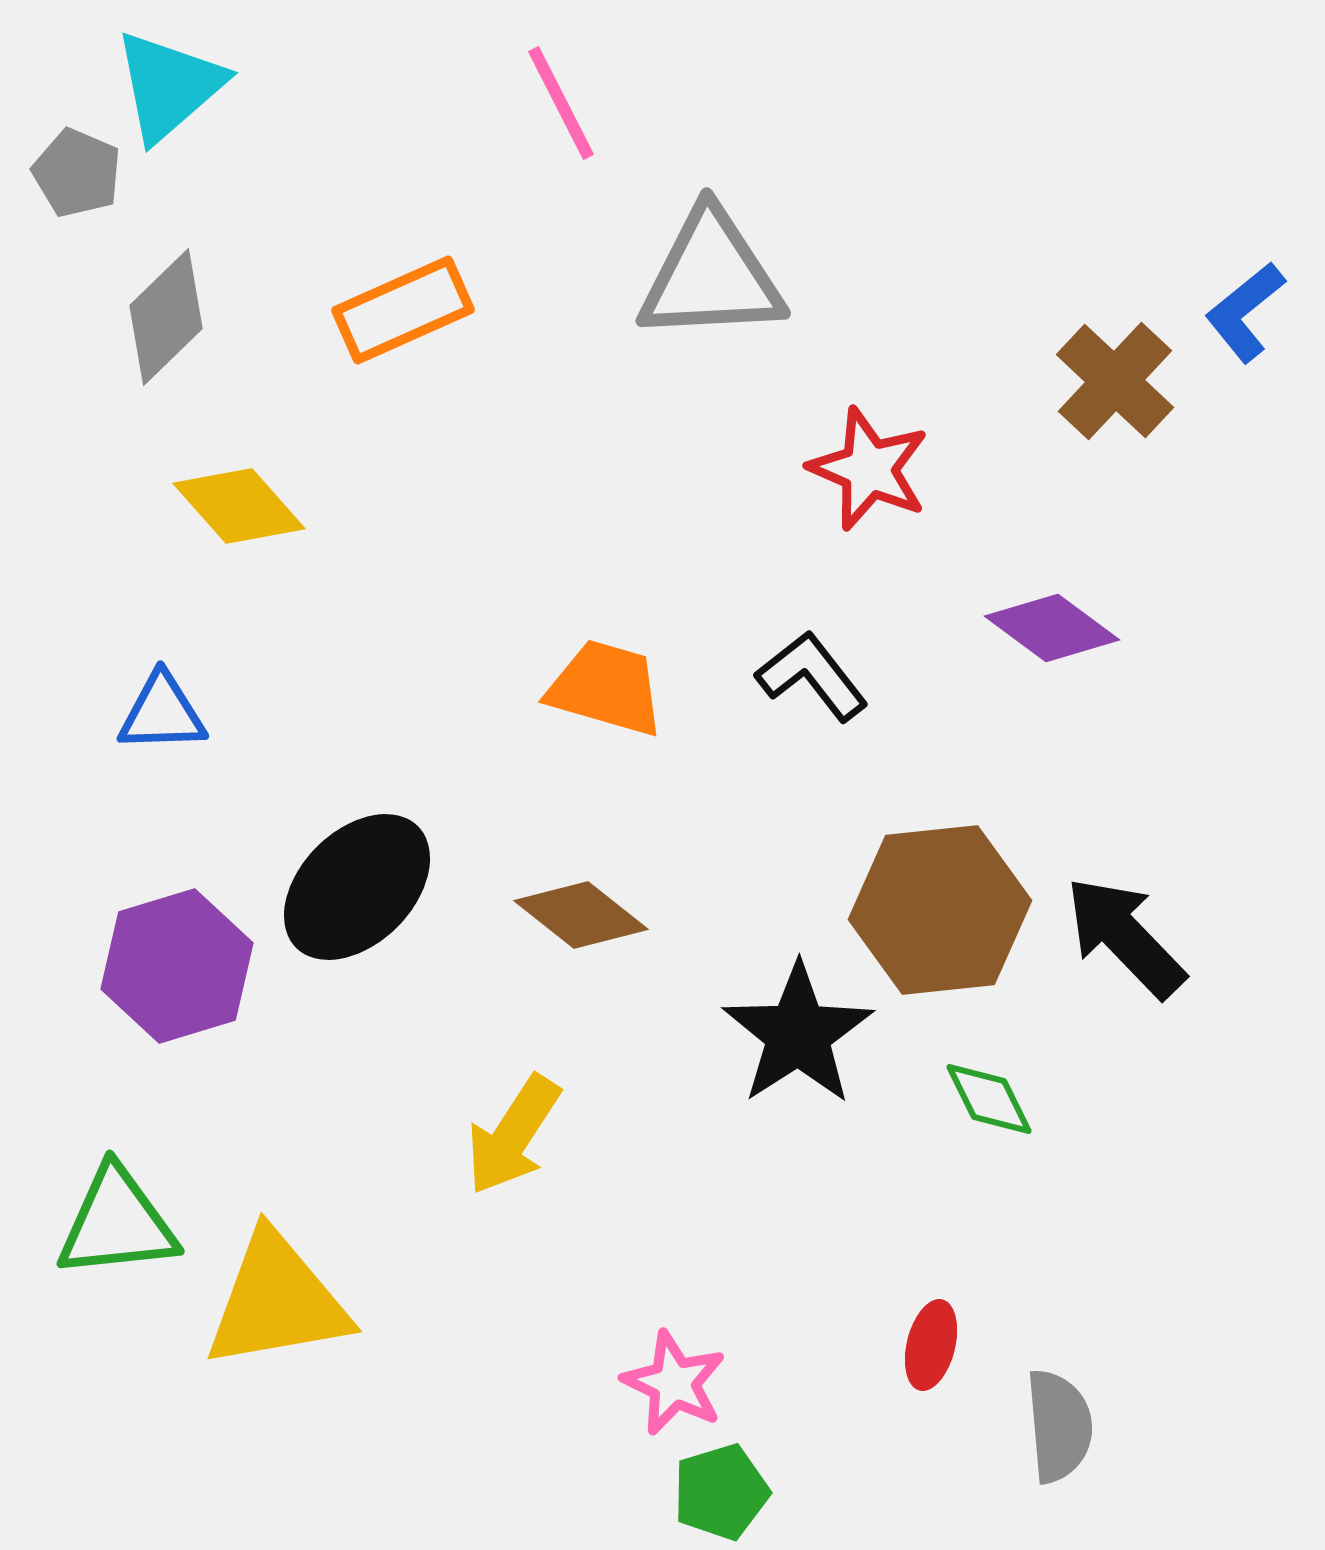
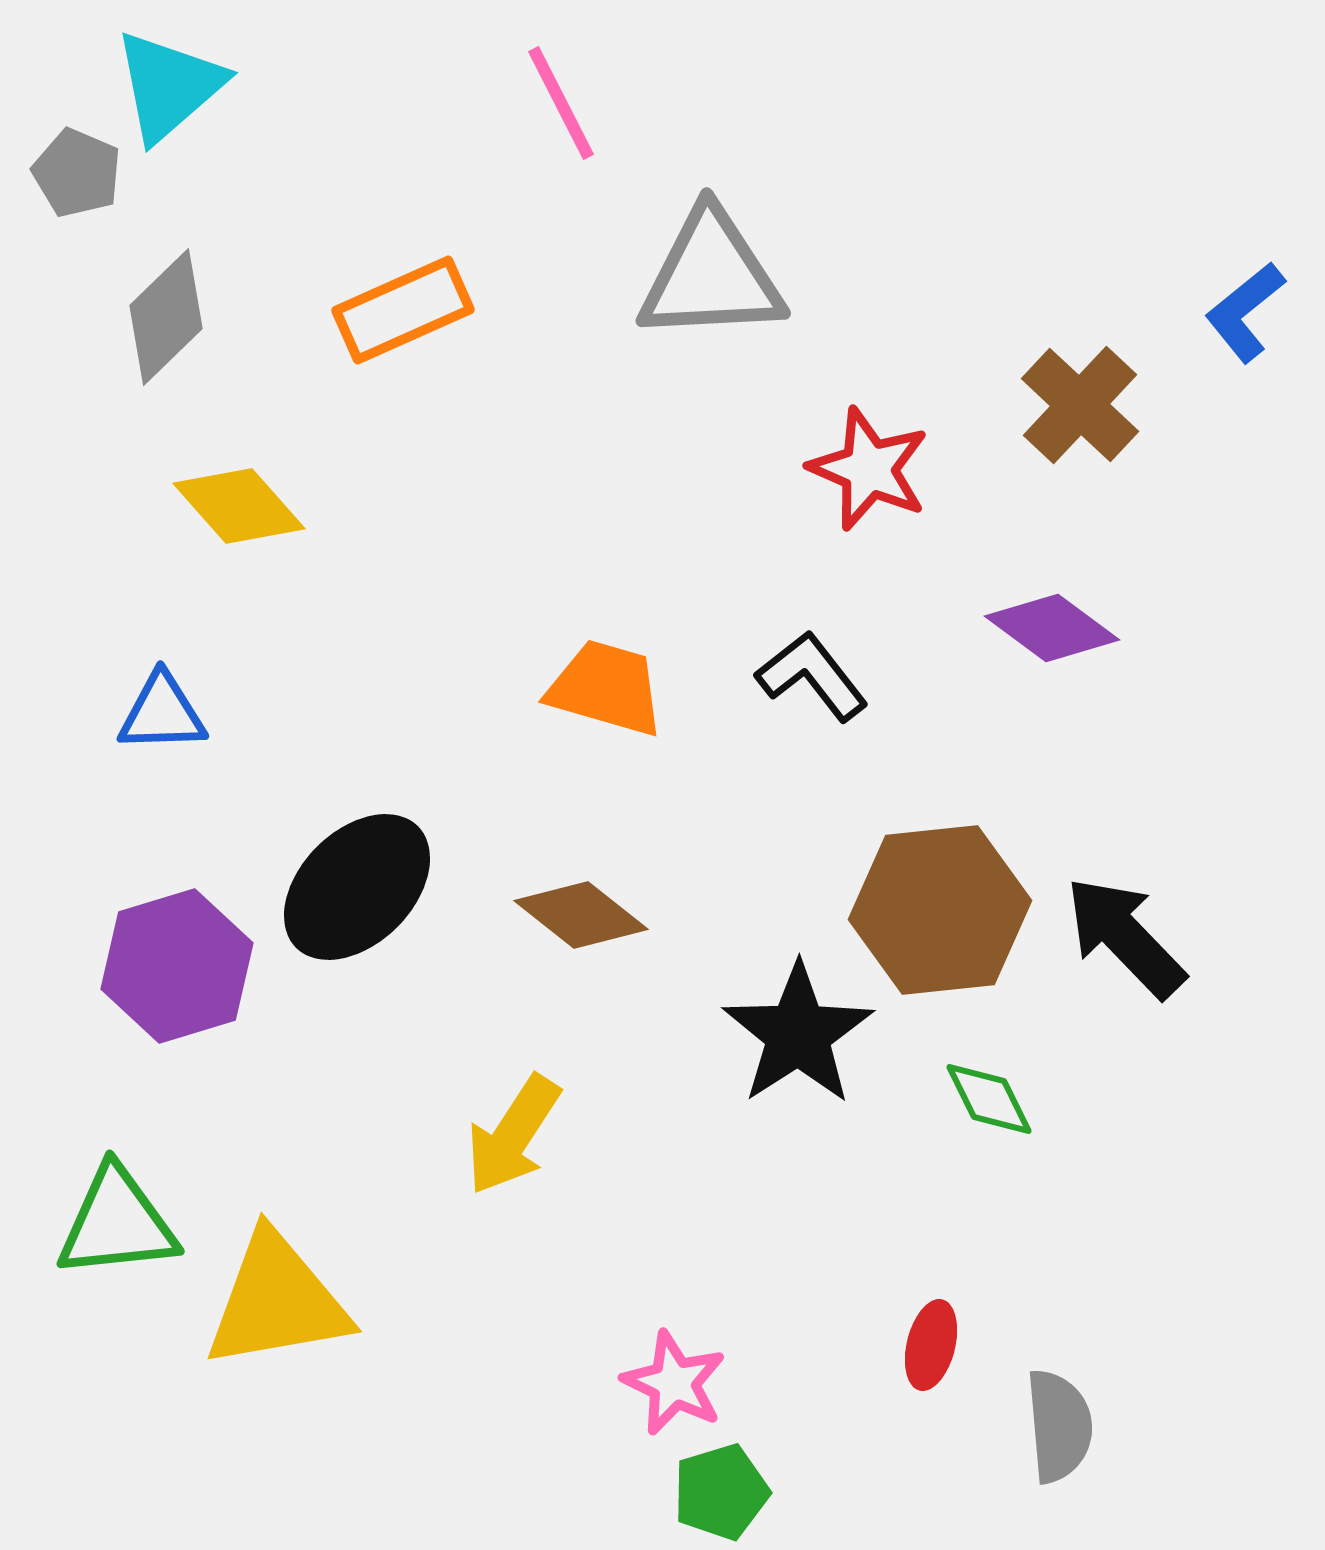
brown cross: moved 35 px left, 24 px down
